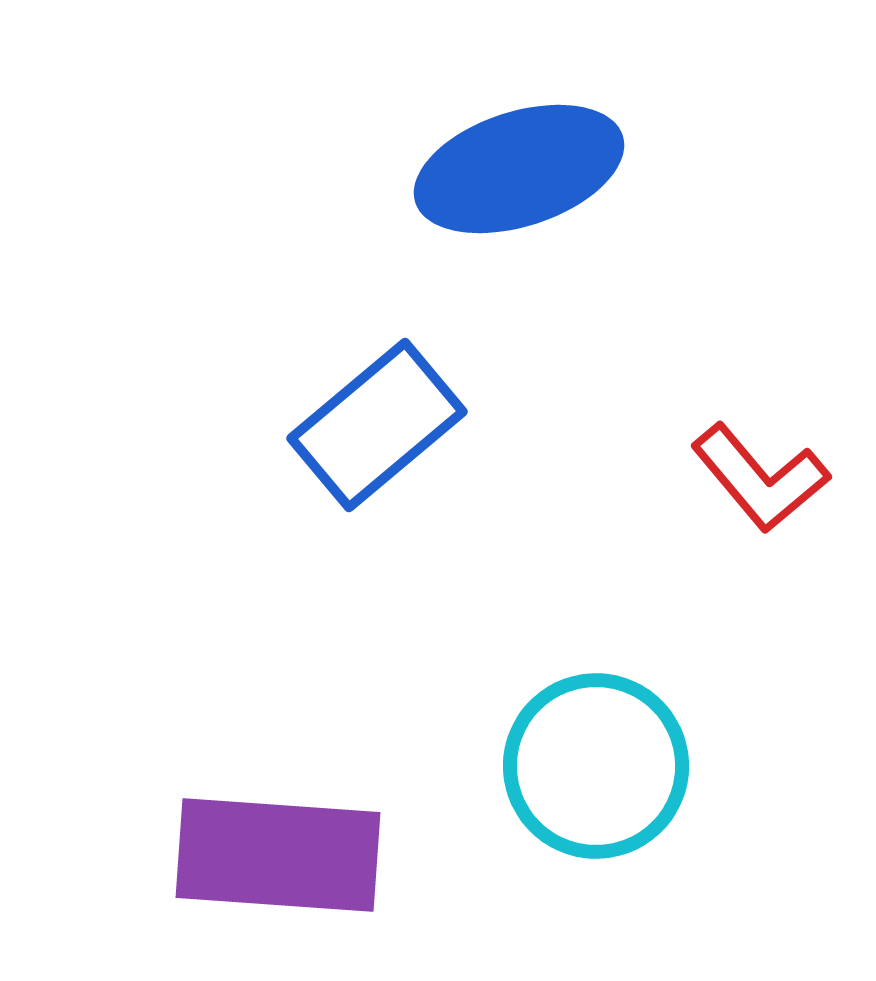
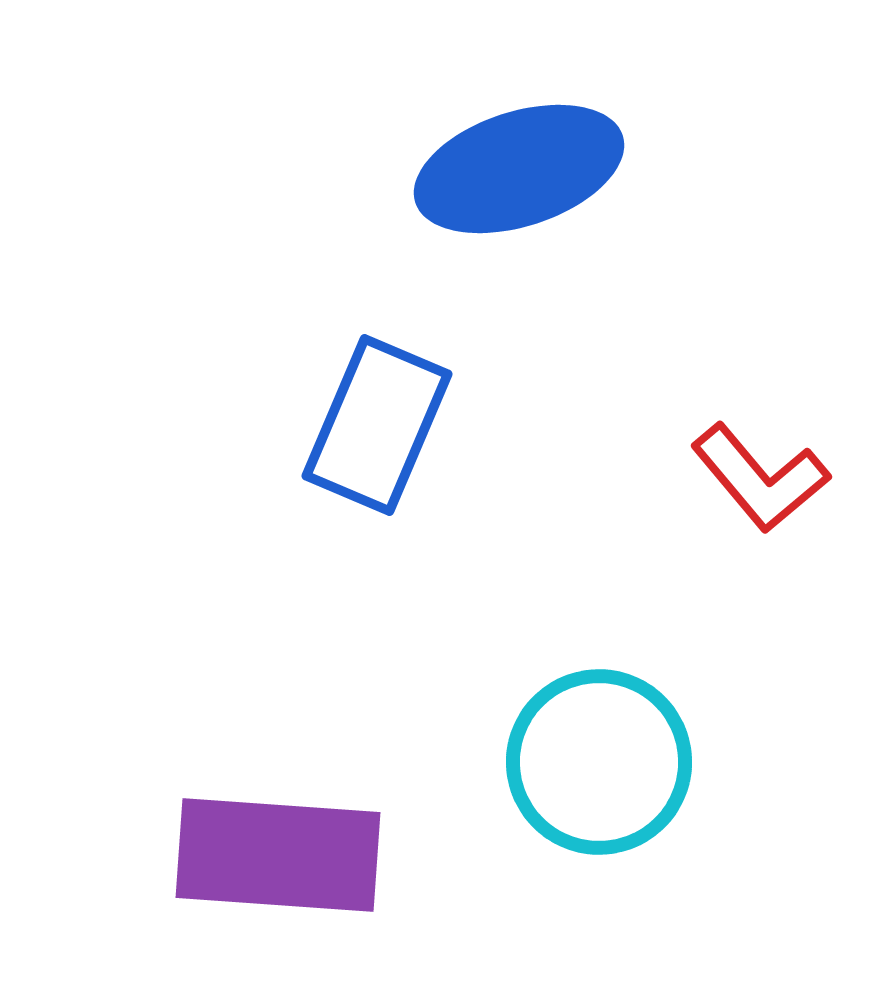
blue rectangle: rotated 27 degrees counterclockwise
cyan circle: moved 3 px right, 4 px up
